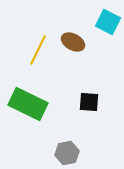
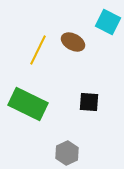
gray hexagon: rotated 15 degrees counterclockwise
